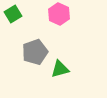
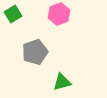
pink hexagon: rotated 15 degrees clockwise
green triangle: moved 2 px right, 13 px down
